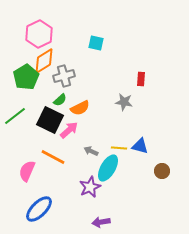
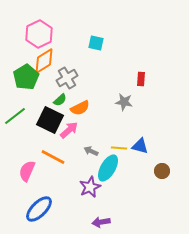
gray cross: moved 3 px right, 2 px down; rotated 15 degrees counterclockwise
